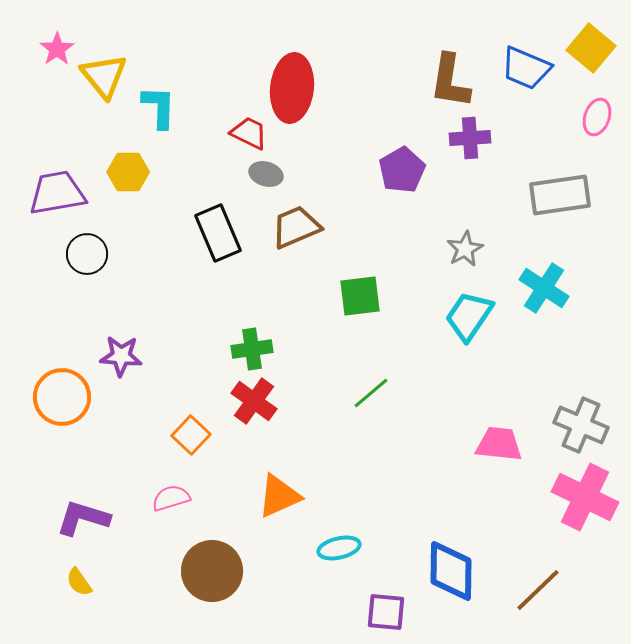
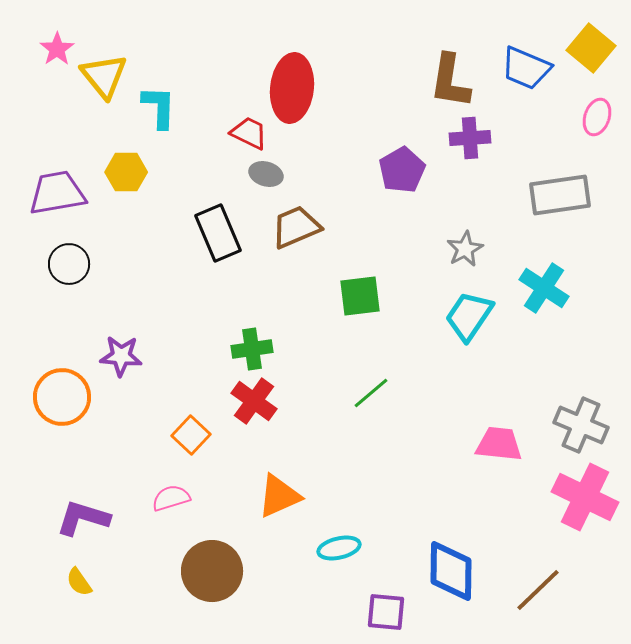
yellow hexagon: moved 2 px left
black circle: moved 18 px left, 10 px down
